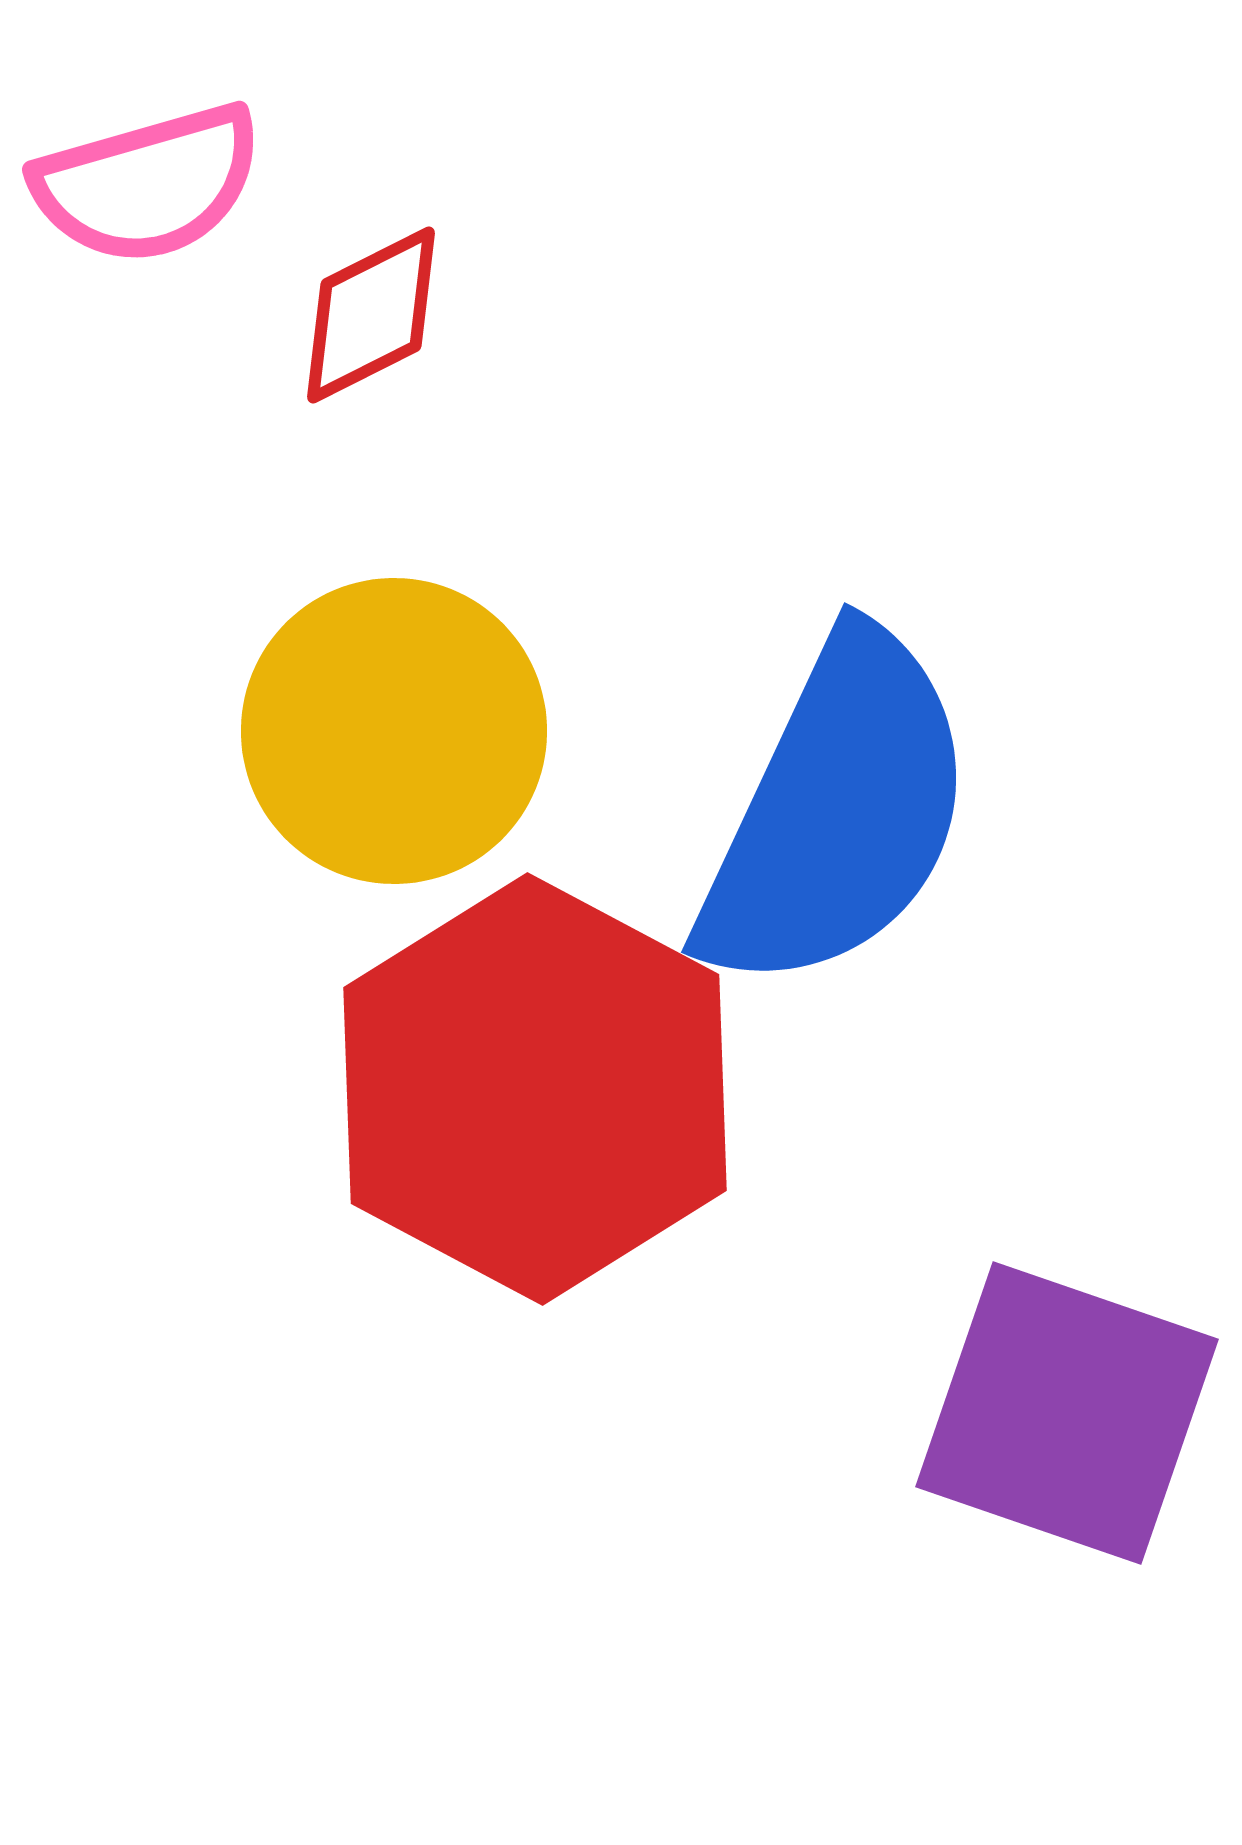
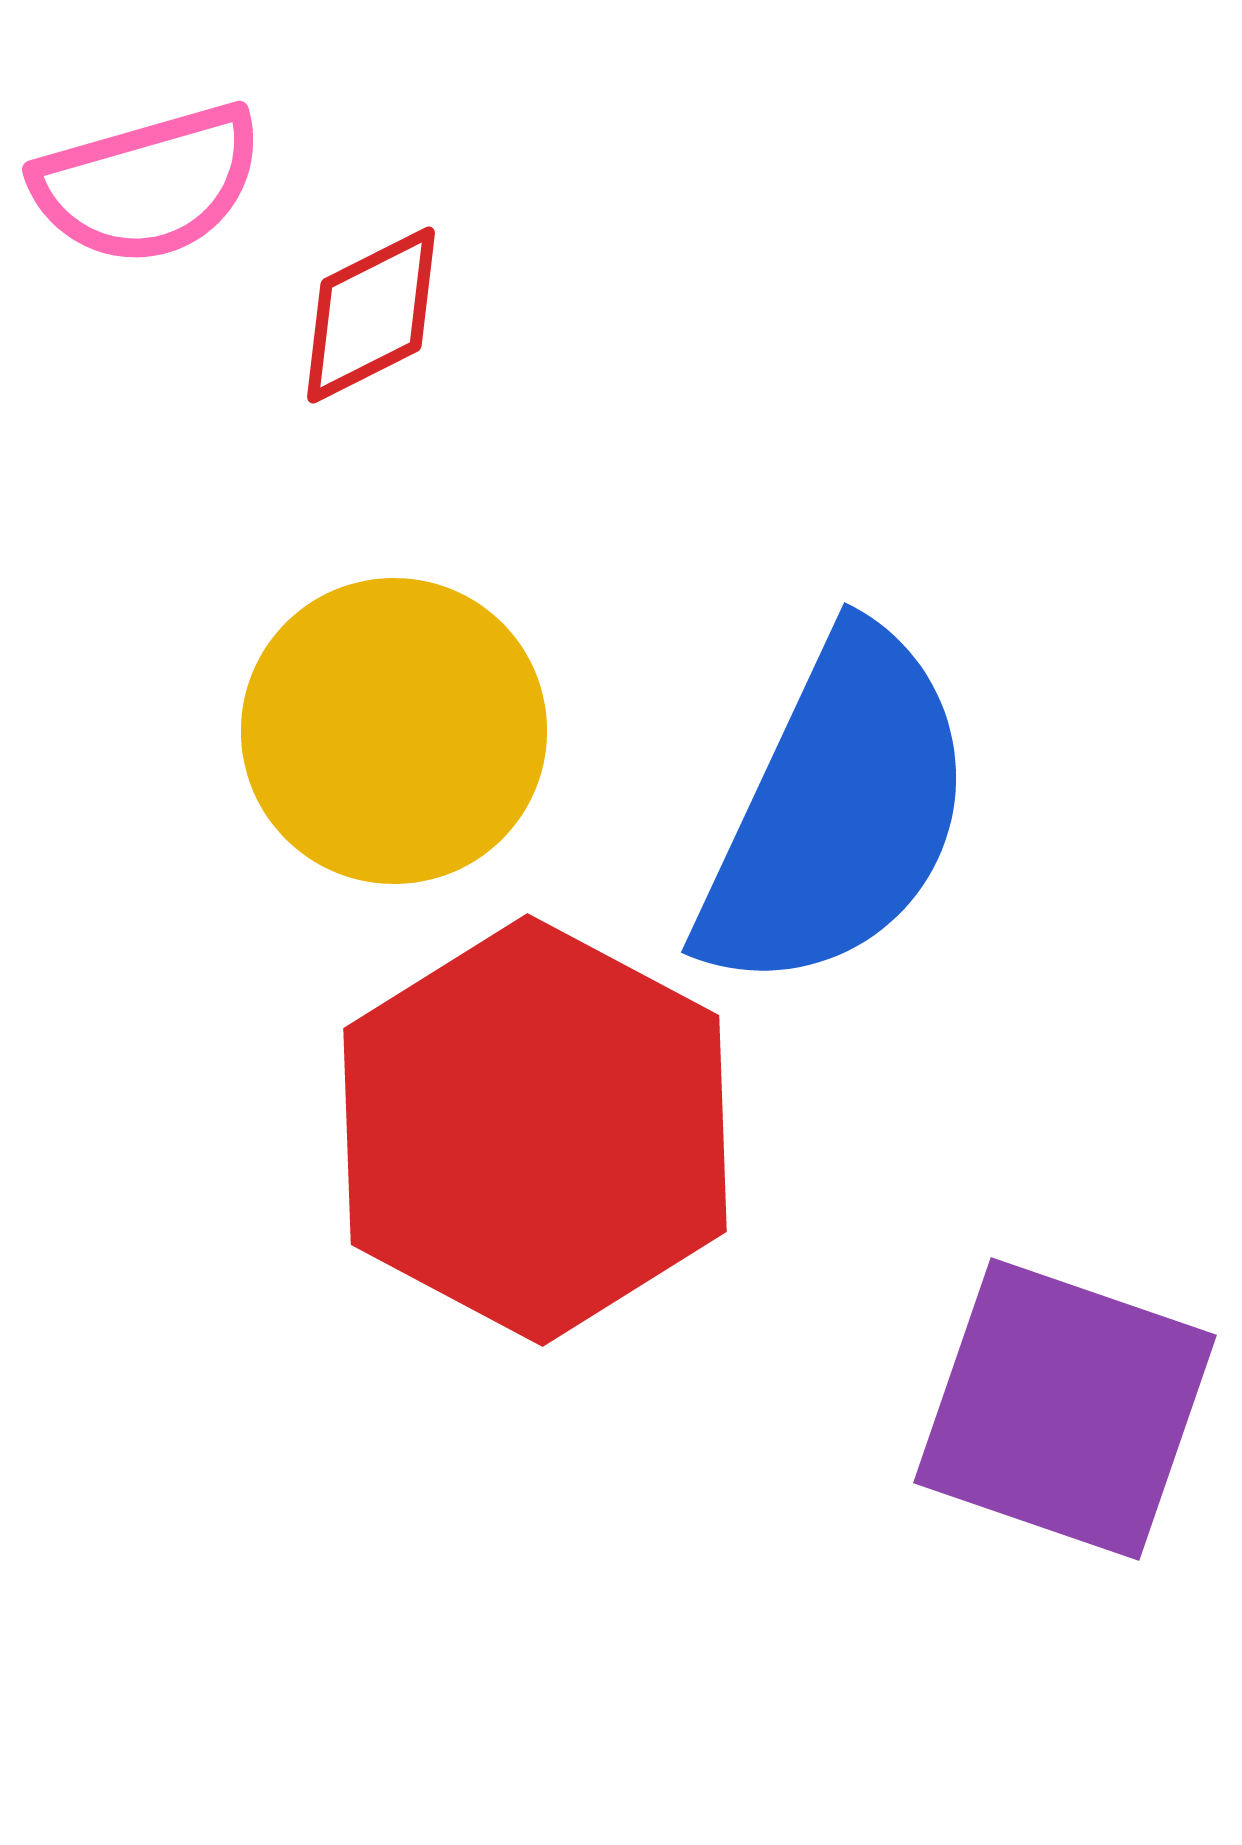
red hexagon: moved 41 px down
purple square: moved 2 px left, 4 px up
